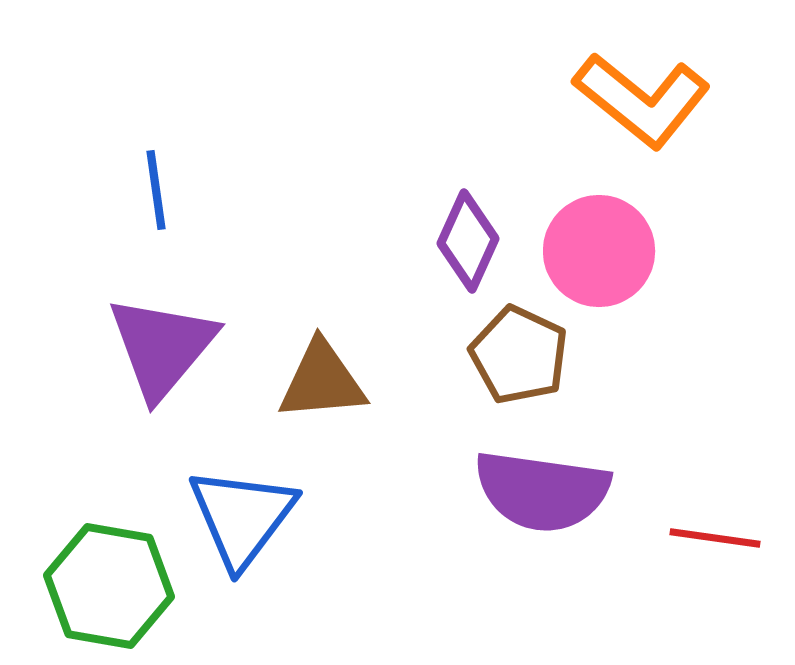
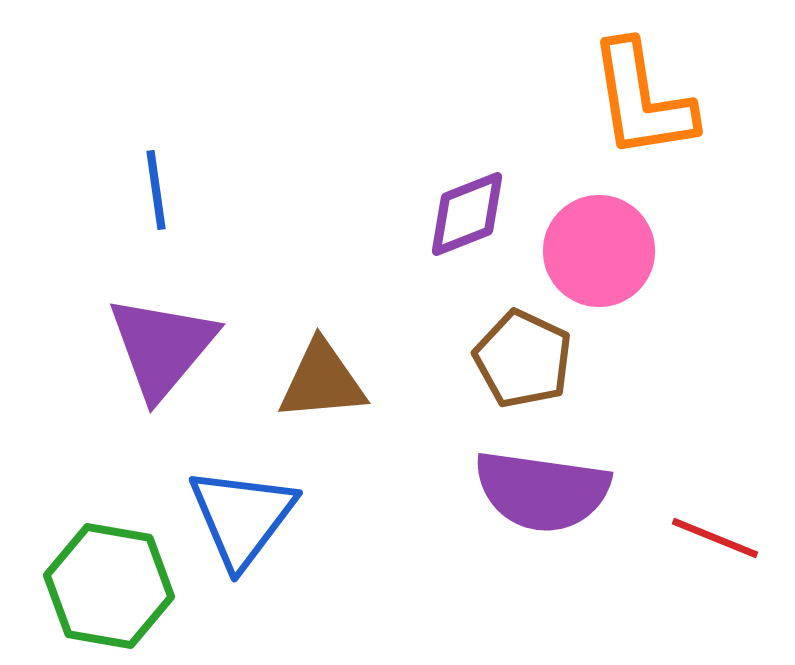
orange L-shape: rotated 42 degrees clockwise
purple diamond: moved 1 px left, 27 px up; rotated 44 degrees clockwise
brown pentagon: moved 4 px right, 4 px down
red line: rotated 14 degrees clockwise
